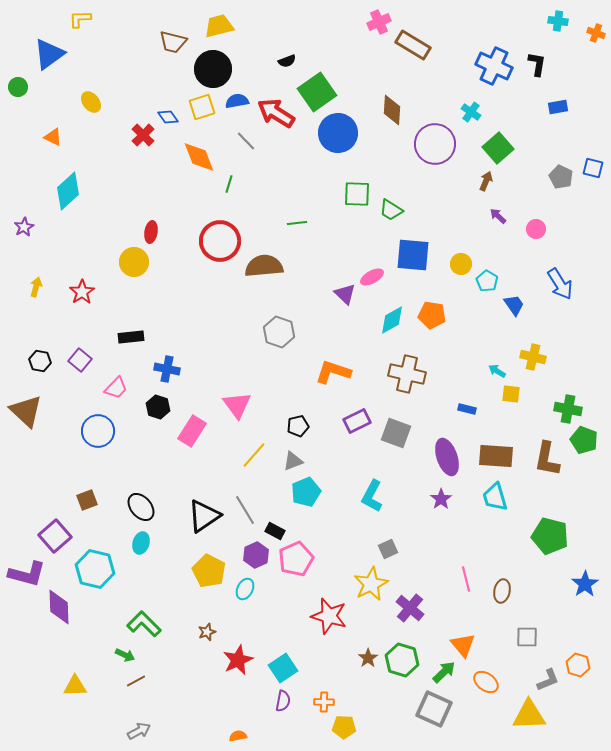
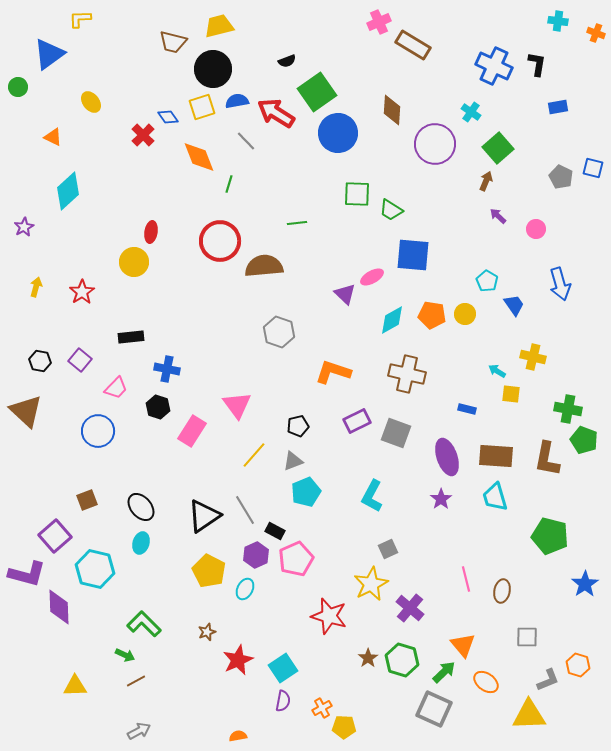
yellow circle at (461, 264): moved 4 px right, 50 px down
blue arrow at (560, 284): rotated 16 degrees clockwise
orange cross at (324, 702): moved 2 px left, 6 px down; rotated 30 degrees counterclockwise
